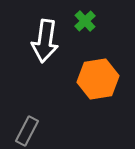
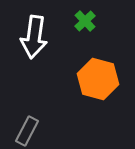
white arrow: moved 11 px left, 4 px up
orange hexagon: rotated 24 degrees clockwise
